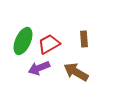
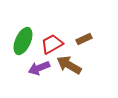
brown rectangle: rotated 70 degrees clockwise
red trapezoid: moved 3 px right
brown arrow: moved 7 px left, 7 px up
